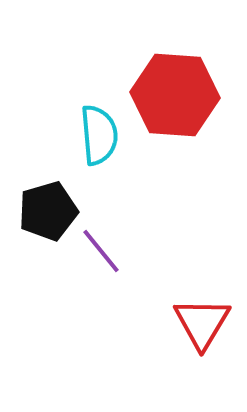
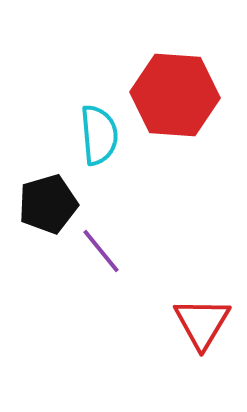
black pentagon: moved 7 px up
